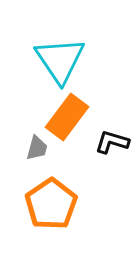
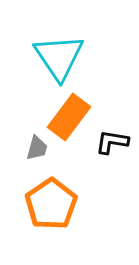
cyan triangle: moved 1 px left, 3 px up
orange rectangle: moved 2 px right
black L-shape: rotated 8 degrees counterclockwise
